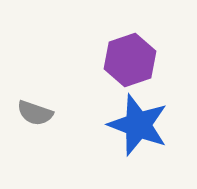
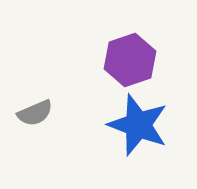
gray semicircle: rotated 42 degrees counterclockwise
